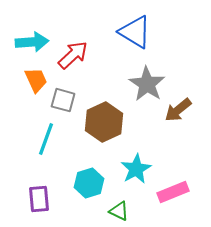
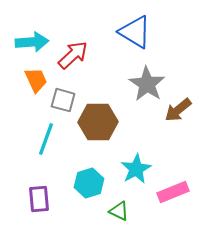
brown hexagon: moved 6 px left; rotated 24 degrees clockwise
